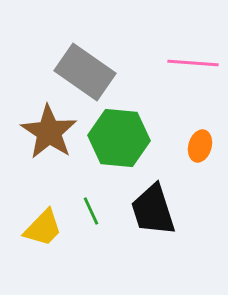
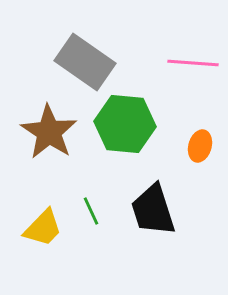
gray rectangle: moved 10 px up
green hexagon: moved 6 px right, 14 px up
